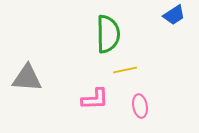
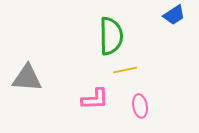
green semicircle: moved 3 px right, 2 px down
